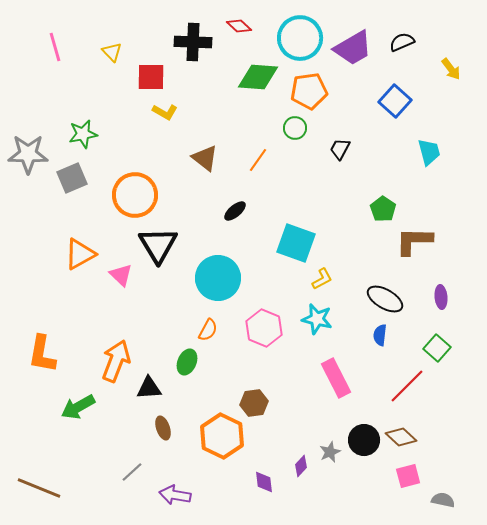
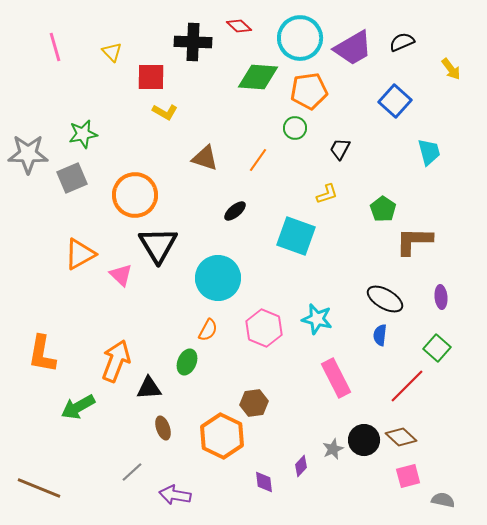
brown triangle at (205, 158): rotated 20 degrees counterclockwise
cyan square at (296, 243): moved 7 px up
yellow L-shape at (322, 279): moved 5 px right, 85 px up; rotated 10 degrees clockwise
gray star at (330, 452): moved 3 px right, 3 px up
